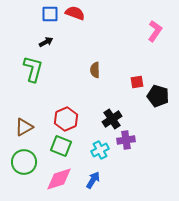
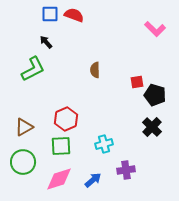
red semicircle: moved 1 px left, 2 px down
pink L-shape: moved 2 px up; rotated 100 degrees clockwise
black arrow: rotated 104 degrees counterclockwise
green L-shape: rotated 48 degrees clockwise
black pentagon: moved 3 px left, 1 px up
black cross: moved 40 px right, 8 px down; rotated 12 degrees counterclockwise
purple cross: moved 30 px down
green square: rotated 25 degrees counterclockwise
cyan cross: moved 4 px right, 6 px up; rotated 12 degrees clockwise
green circle: moved 1 px left
blue arrow: rotated 18 degrees clockwise
